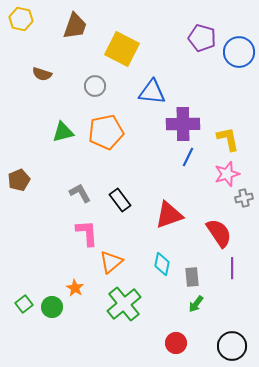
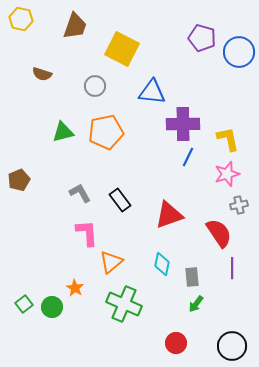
gray cross: moved 5 px left, 7 px down
green cross: rotated 28 degrees counterclockwise
